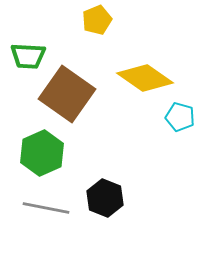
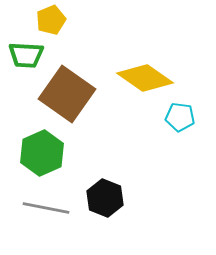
yellow pentagon: moved 46 px left
green trapezoid: moved 2 px left, 1 px up
cyan pentagon: rotated 8 degrees counterclockwise
